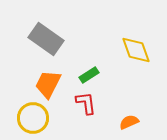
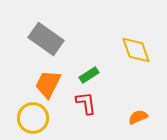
orange semicircle: moved 9 px right, 5 px up
